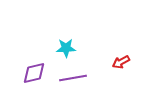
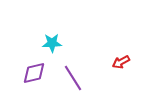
cyan star: moved 14 px left, 5 px up
purple line: rotated 68 degrees clockwise
